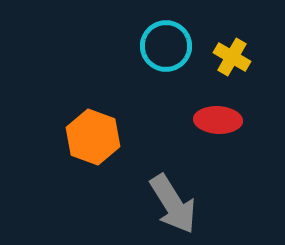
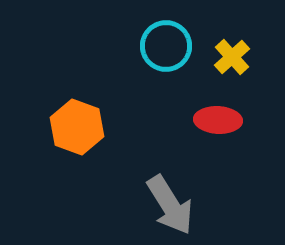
yellow cross: rotated 18 degrees clockwise
orange hexagon: moved 16 px left, 10 px up
gray arrow: moved 3 px left, 1 px down
